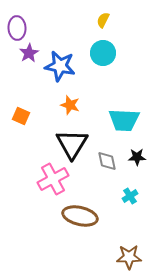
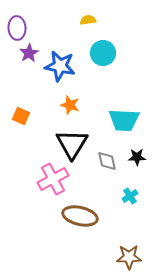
yellow semicircle: moved 15 px left; rotated 56 degrees clockwise
